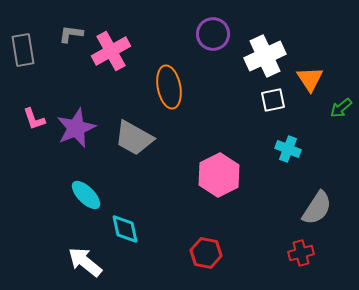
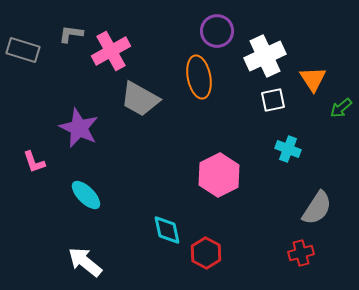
purple circle: moved 4 px right, 3 px up
gray rectangle: rotated 64 degrees counterclockwise
orange triangle: moved 3 px right
orange ellipse: moved 30 px right, 10 px up
pink L-shape: moved 43 px down
purple star: moved 3 px right; rotated 24 degrees counterclockwise
gray trapezoid: moved 6 px right, 39 px up
cyan diamond: moved 42 px right, 1 px down
red hexagon: rotated 16 degrees clockwise
